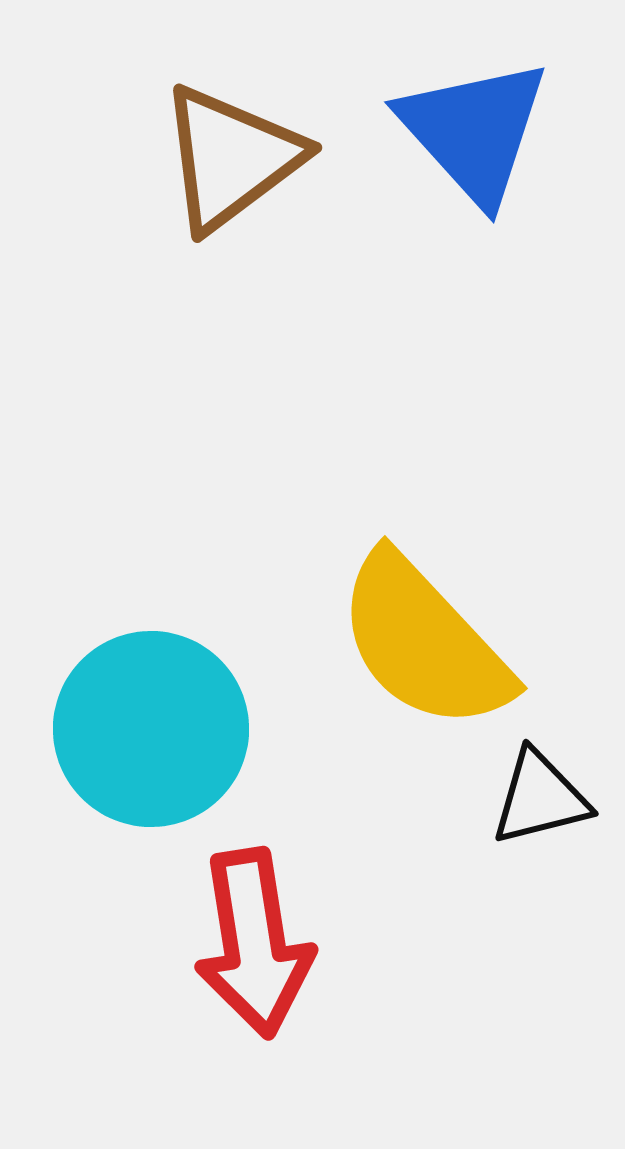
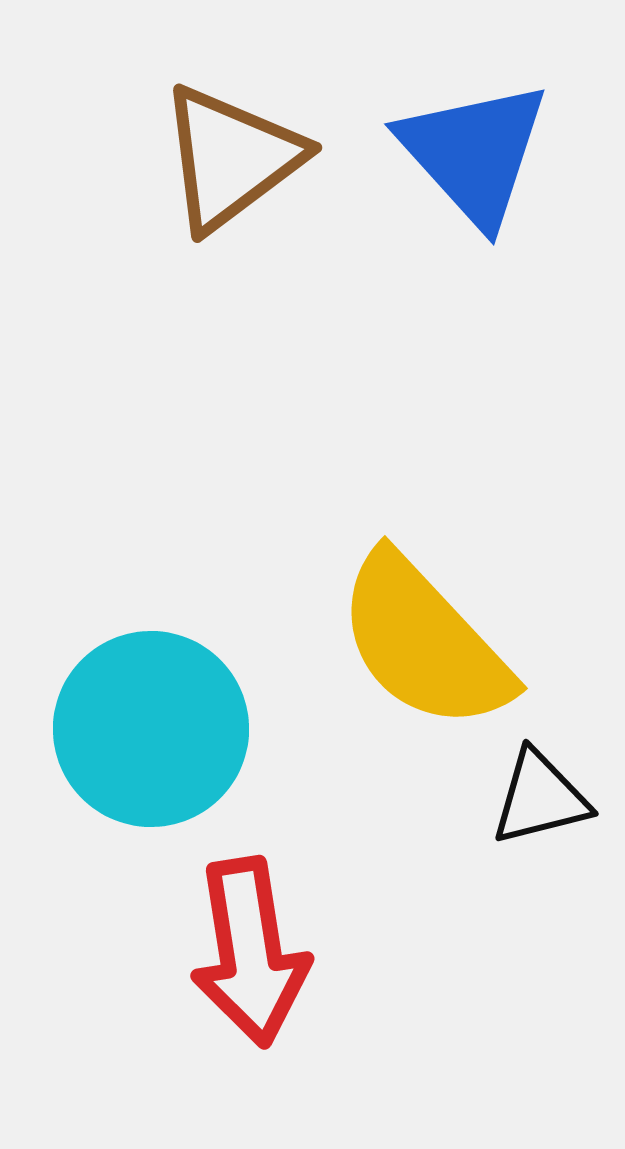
blue triangle: moved 22 px down
red arrow: moved 4 px left, 9 px down
